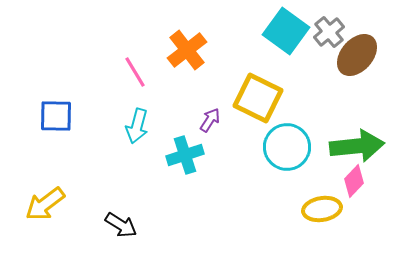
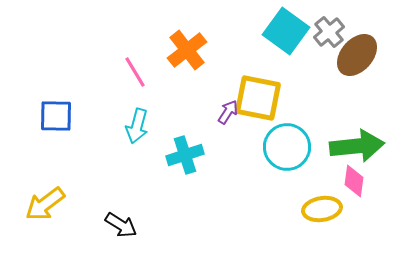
yellow square: rotated 15 degrees counterclockwise
purple arrow: moved 18 px right, 8 px up
pink diamond: rotated 36 degrees counterclockwise
